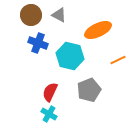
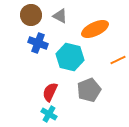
gray triangle: moved 1 px right, 1 px down
orange ellipse: moved 3 px left, 1 px up
cyan hexagon: moved 1 px down
